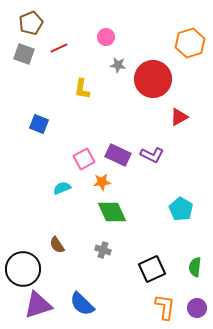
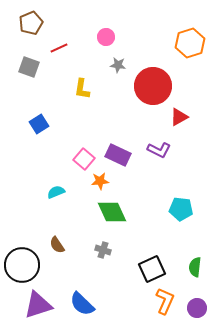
gray square: moved 5 px right, 13 px down
red circle: moved 7 px down
blue square: rotated 36 degrees clockwise
purple L-shape: moved 7 px right, 5 px up
pink square: rotated 20 degrees counterclockwise
orange star: moved 2 px left, 1 px up
cyan semicircle: moved 6 px left, 4 px down
cyan pentagon: rotated 25 degrees counterclockwise
black circle: moved 1 px left, 4 px up
orange L-shape: moved 6 px up; rotated 16 degrees clockwise
